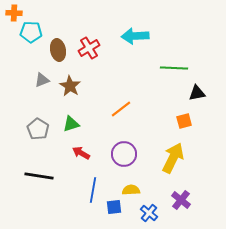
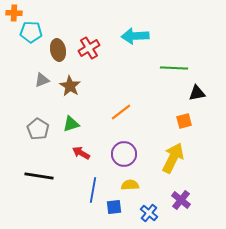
orange line: moved 3 px down
yellow semicircle: moved 1 px left, 5 px up
